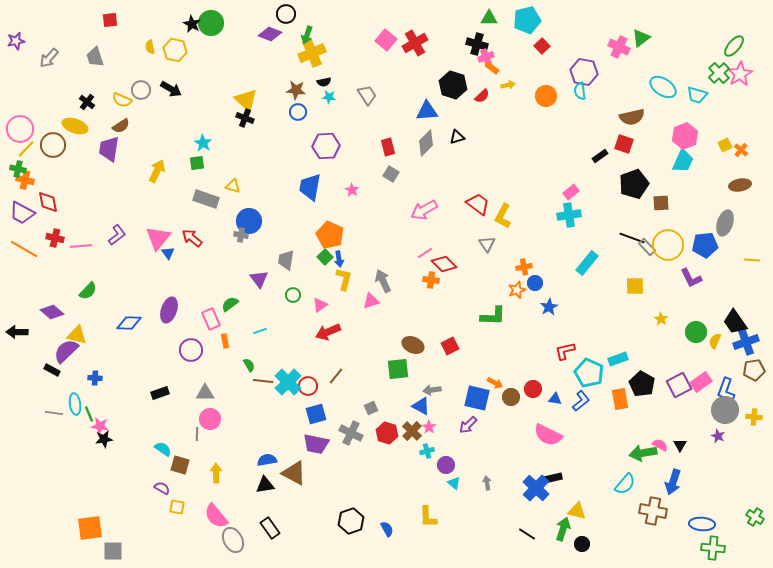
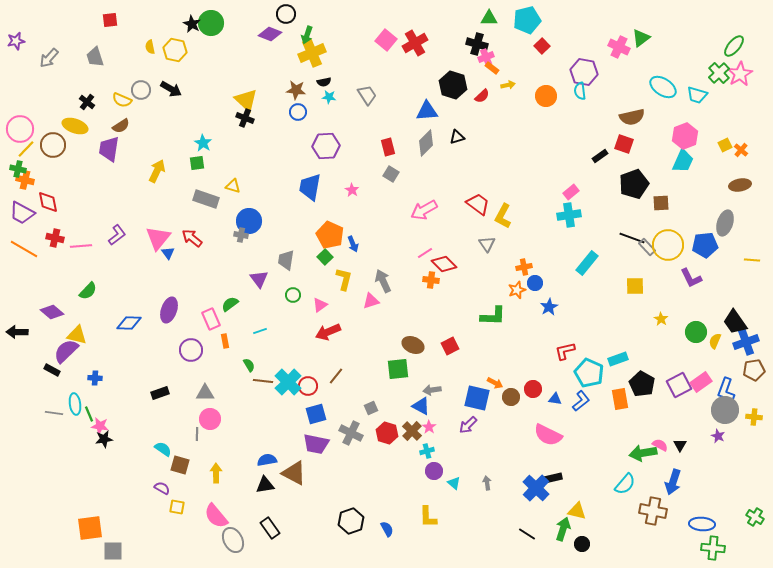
blue arrow at (339, 259): moved 14 px right, 15 px up; rotated 14 degrees counterclockwise
purple circle at (446, 465): moved 12 px left, 6 px down
